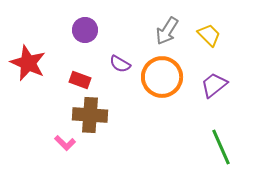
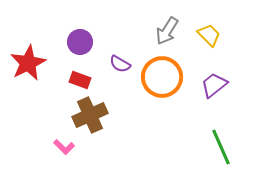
purple circle: moved 5 px left, 12 px down
red star: rotated 21 degrees clockwise
brown cross: rotated 28 degrees counterclockwise
pink L-shape: moved 1 px left, 4 px down
